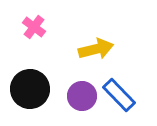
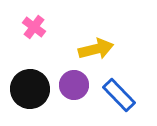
purple circle: moved 8 px left, 11 px up
